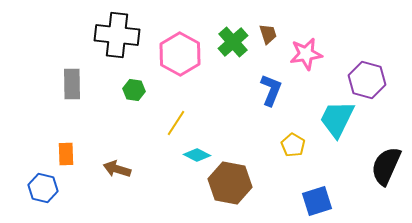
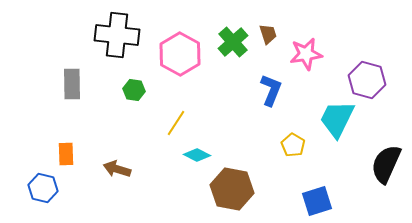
black semicircle: moved 2 px up
brown hexagon: moved 2 px right, 6 px down
